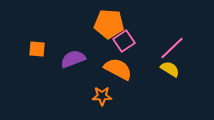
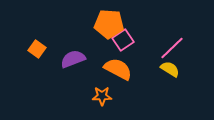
pink square: moved 1 px left, 1 px up
orange square: rotated 30 degrees clockwise
